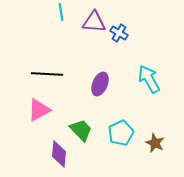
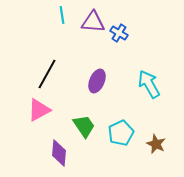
cyan line: moved 1 px right, 3 px down
purple triangle: moved 1 px left
black line: rotated 64 degrees counterclockwise
cyan arrow: moved 5 px down
purple ellipse: moved 3 px left, 3 px up
green trapezoid: moved 3 px right, 4 px up; rotated 10 degrees clockwise
brown star: moved 1 px right, 1 px down
purple diamond: moved 1 px up
